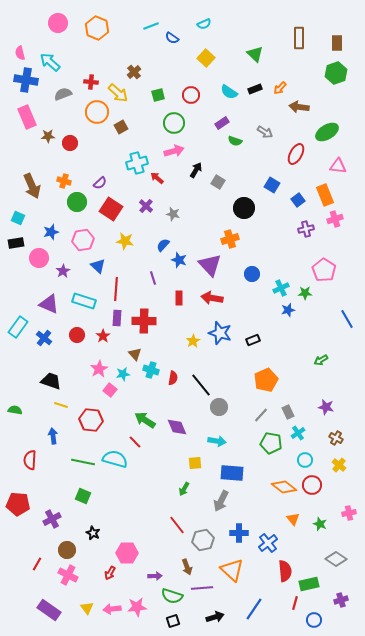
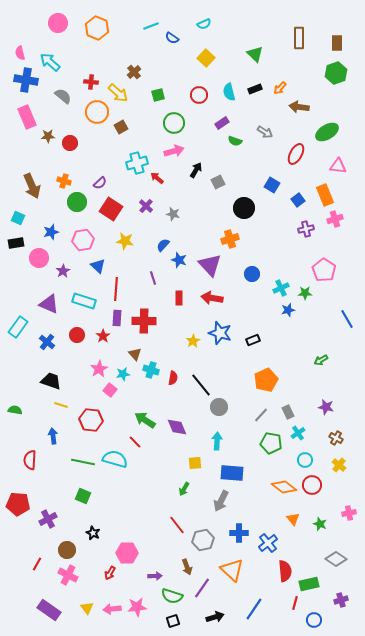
cyan semicircle at (229, 92): rotated 42 degrees clockwise
gray semicircle at (63, 94): moved 2 px down; rotated 60 degrees clockwise
red circle at (191, 95): moved 8 px right
gray square at (218, 182): rotated 32 degrees clockwise
blue cross at (44, 338): moved 3 px right, 4 px down
cyan arrow at (217, 441): rotated 96 degrees counterclockwise
purple cross at (52, 519): moved 4 px left
purple line at (202, 588): rotated 50 degrees counterclockwise
